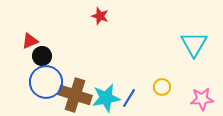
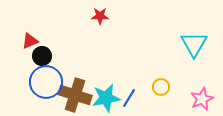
red star: rotated 18 degrees counterclockwise
yellow circle: moved 1 px left
pink star: rotated 20 degrees counterclockwise
